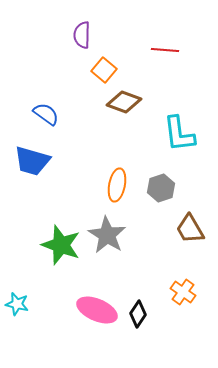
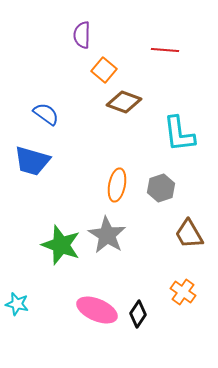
brown trapezoid: moved 1 px left, 5 px down
